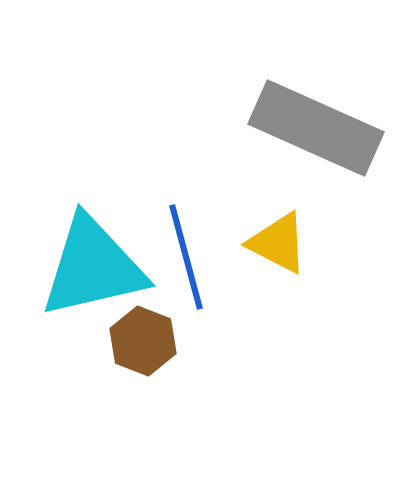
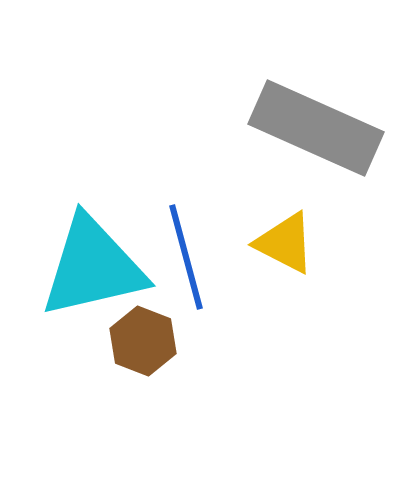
yellow triangle: moved 7 px right
